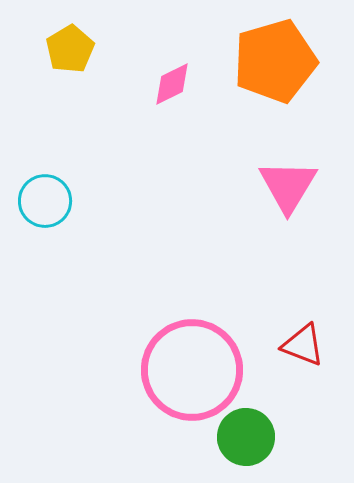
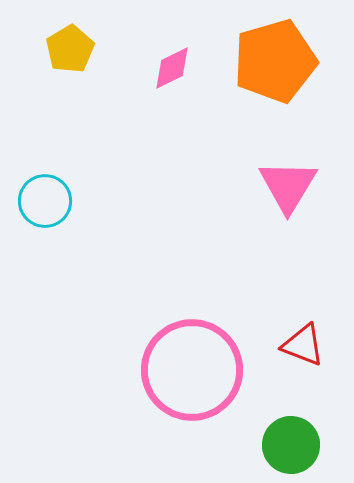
pink diamond: moved 16 px up
green circle: moved 45 px right, 8 px down
